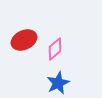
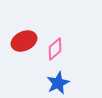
red ellipse: moved 1 px down
